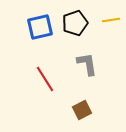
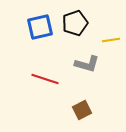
yellow line: moved 20 px down
gray L-shape: rotated 115 degrees clockwise
red line: rotated 40 degrees counterclockwise
